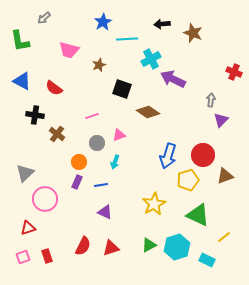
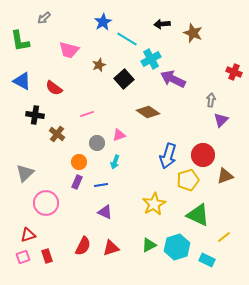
cyan line at (127, 39): rotated 35 degrees clockwise
black square at (122, 89): moved 2 px right, 10 px up; rotated 30 degrees clockwise
pink line at (92, 116): moved 5 px left, 2 px up
pink circle at (45, 199): moved 1 px right, 4 px down
red triangle at (28, 228): moved 7 px down
